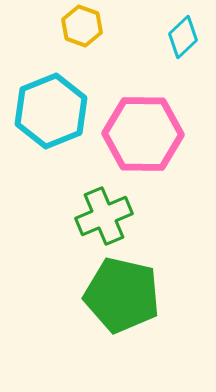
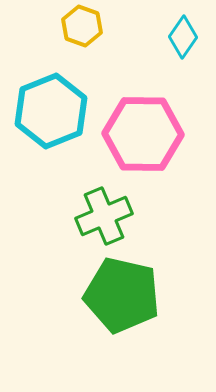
cyan diamond: rotated 12 degrees counterclockwise
